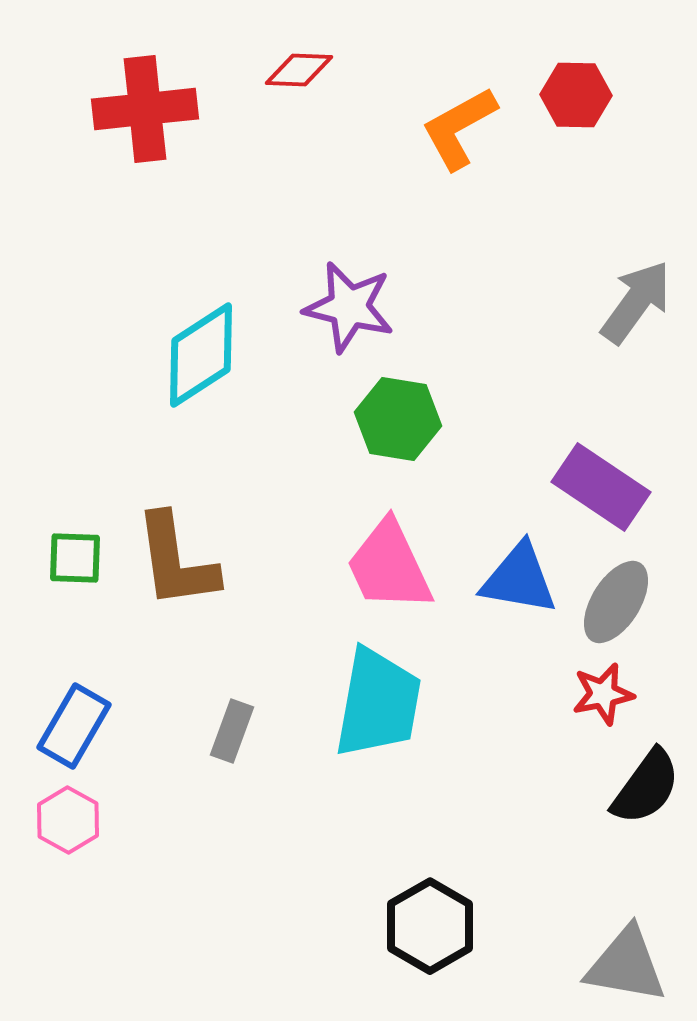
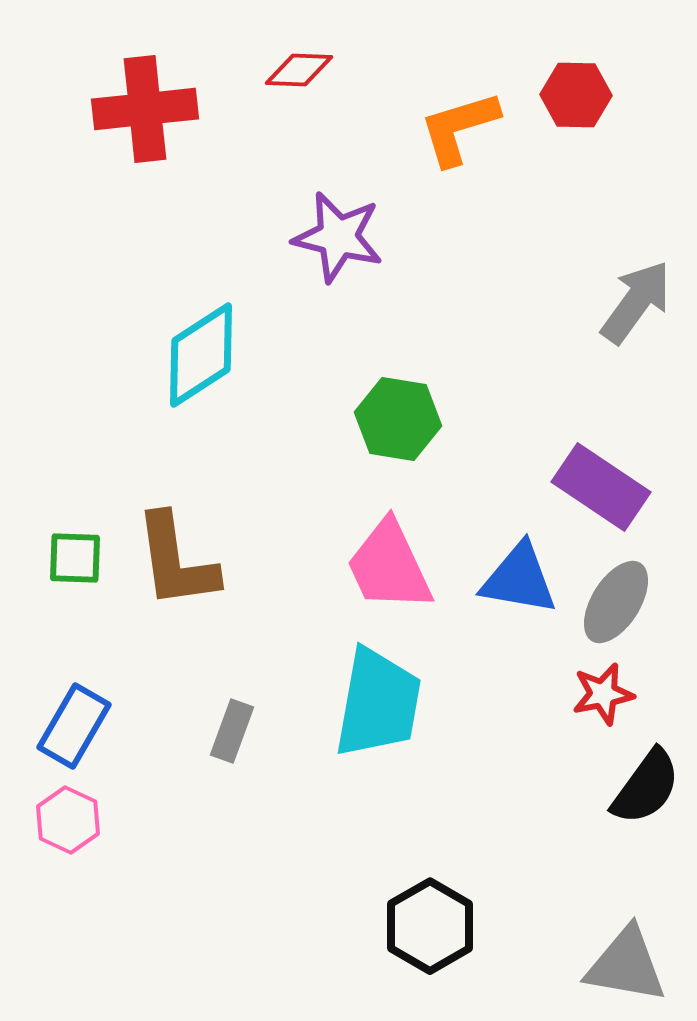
orange L-shape: rotated 12 degrees clockwise
purple star: moved 11 px left, 70 px up
pink hexagon: rotated 4 degrees counterclockwise
